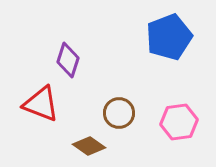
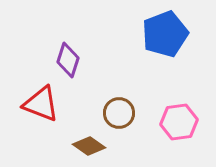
blue pentagon: moved 4 px left, 3 px up
